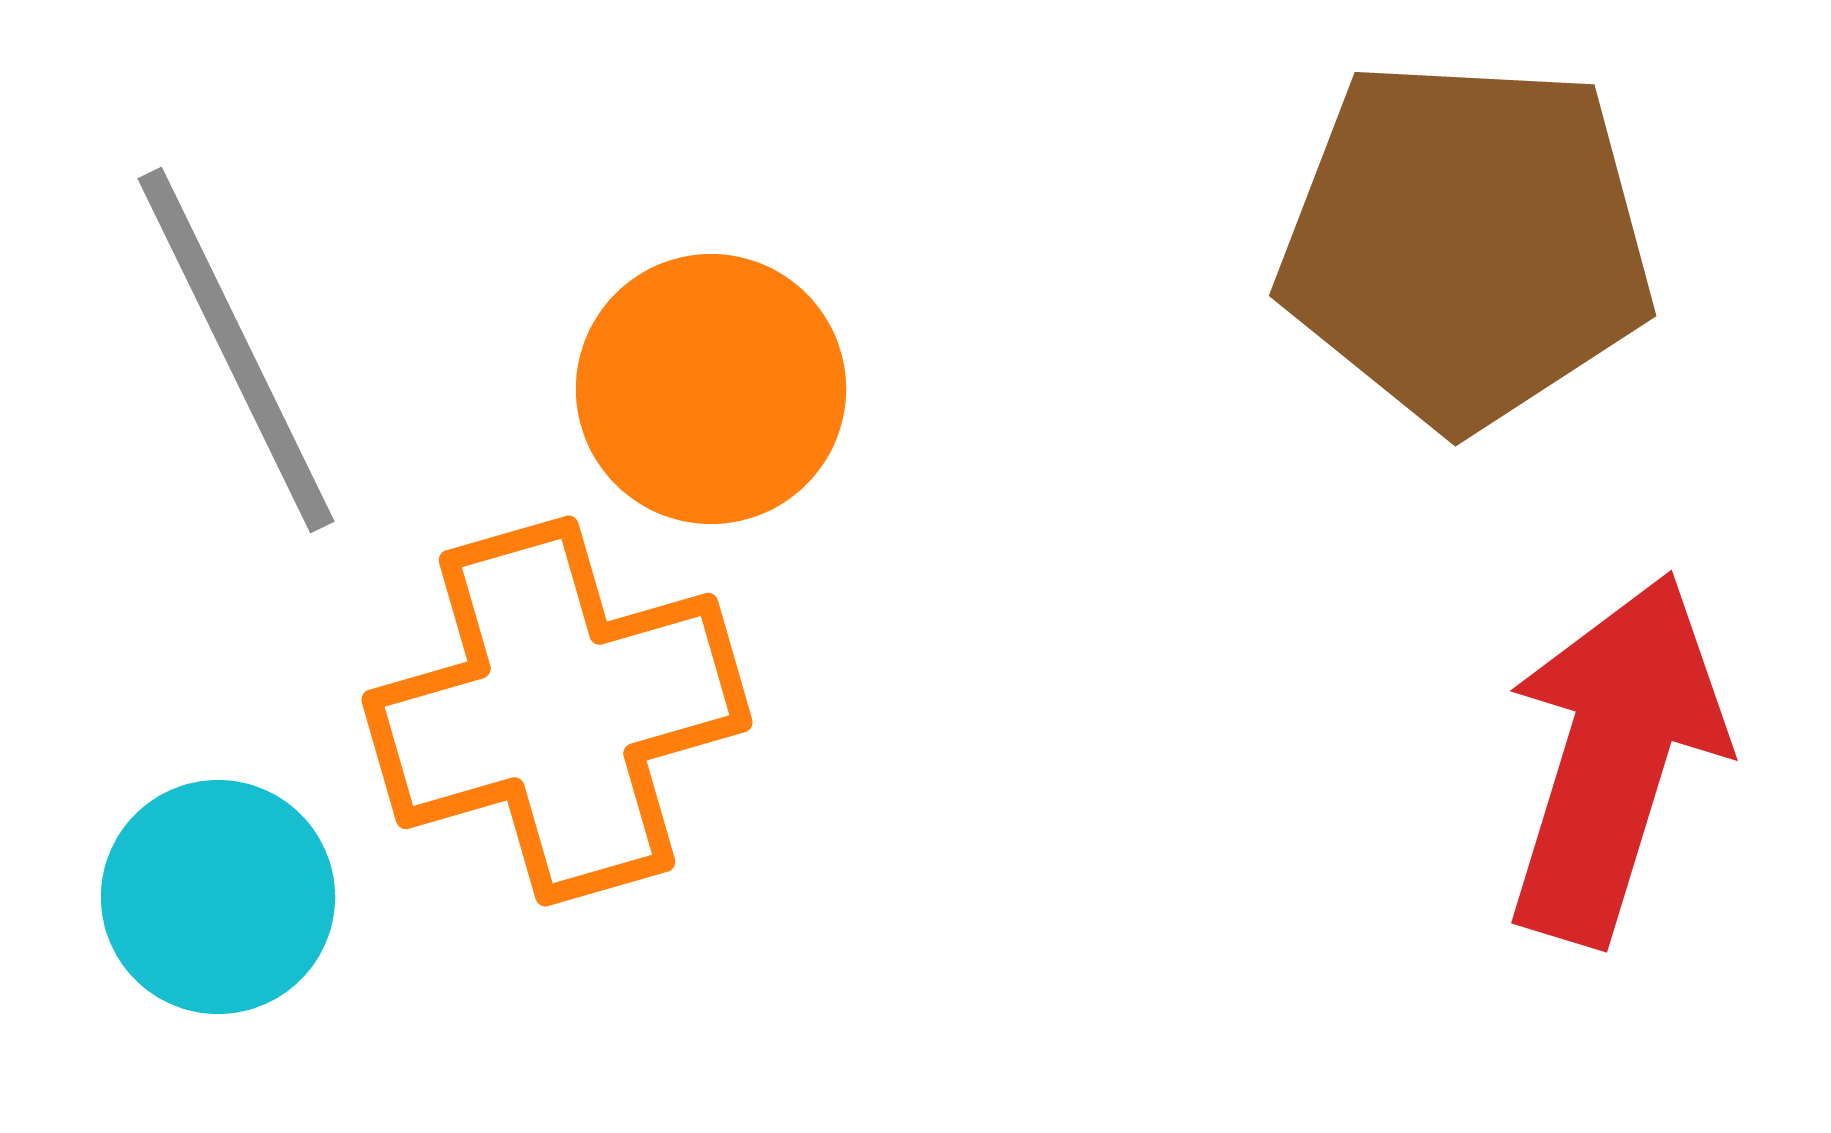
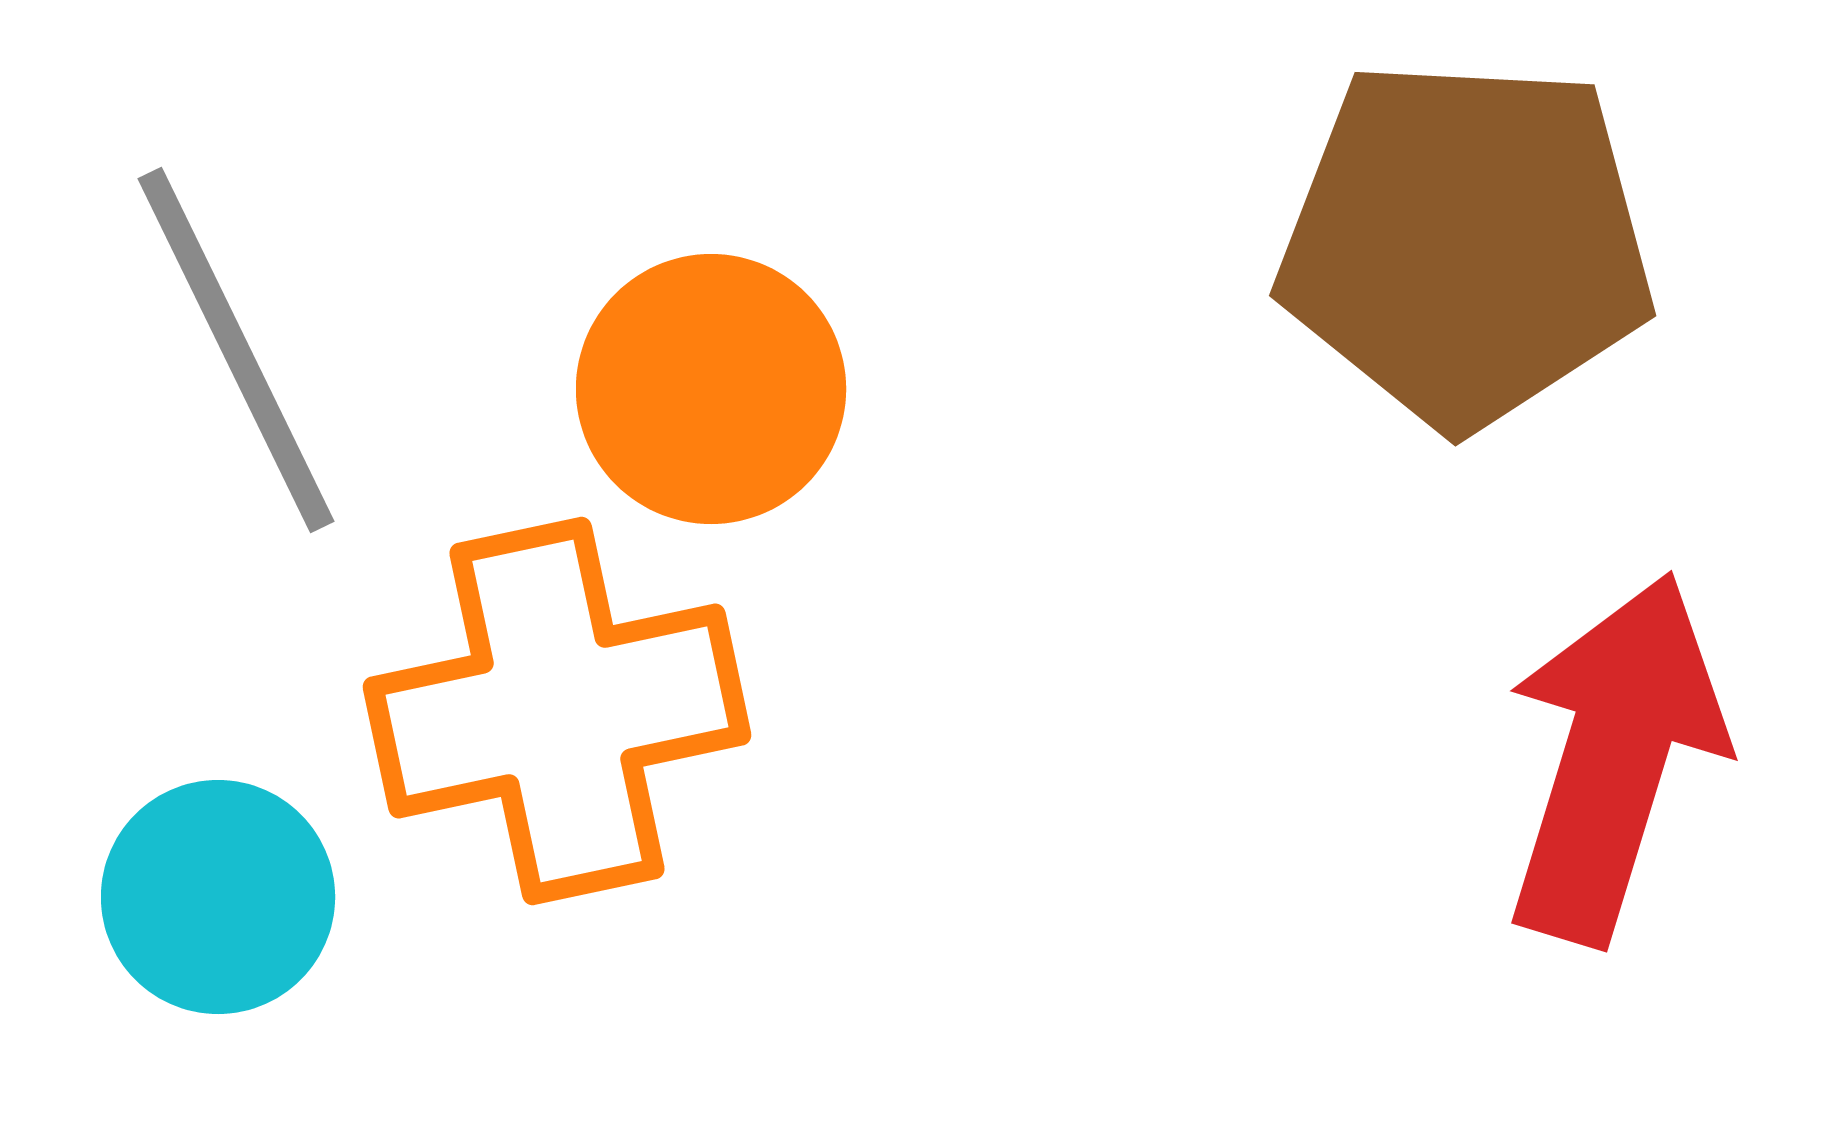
orange cross: rotated 4 degrees clockwise
